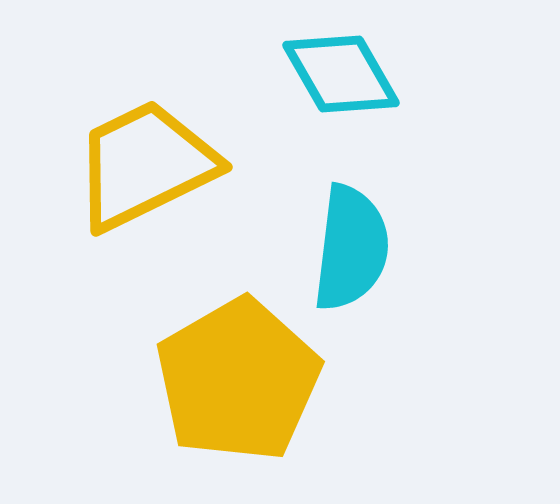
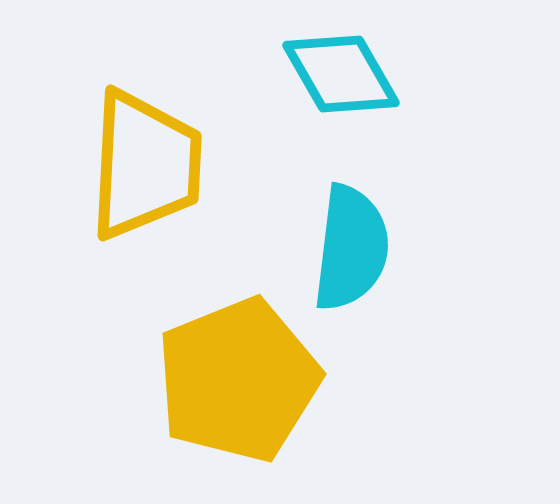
yellow trapezoid: rotated 119 degrees clockwise
yellow pentagon: rotated 8 degrees clockwise
